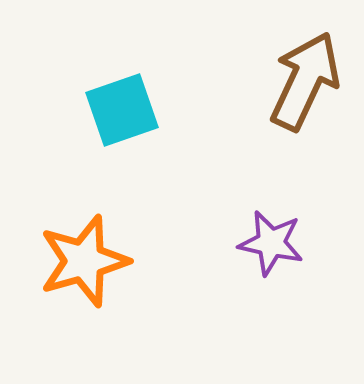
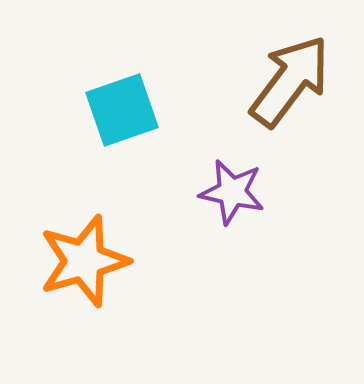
brown arrow: moved 15 px left; rotated 12 degrees clockwise
purple star: moved 39 px left, 51 px up
